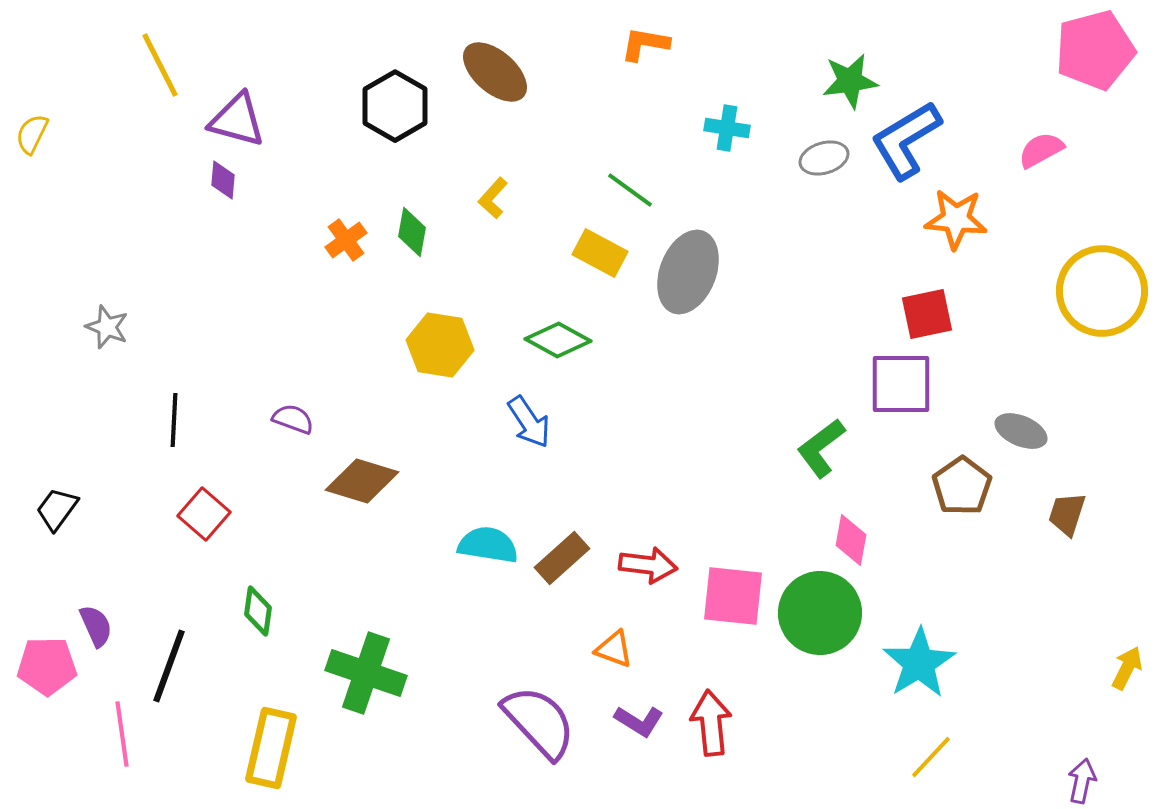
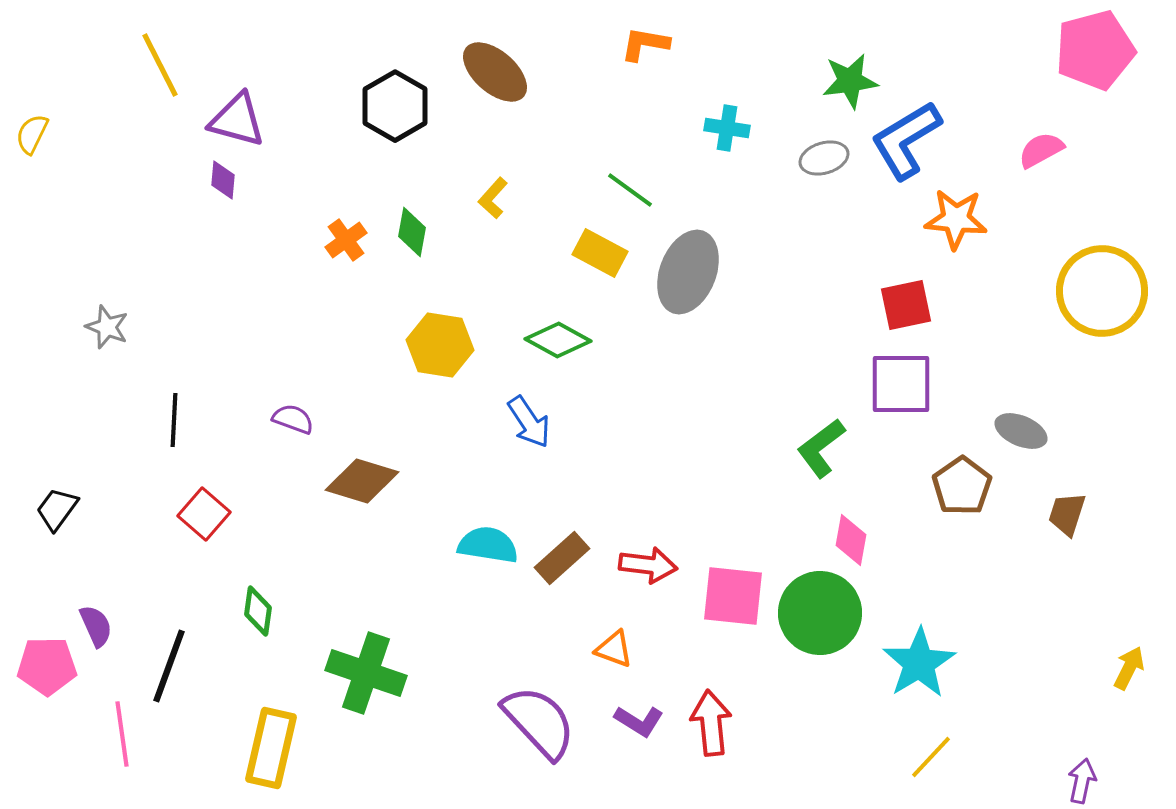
red square at (927, 314): moved 21 px left, 9 px up
yellow arrow at (1127, 668): moved 2 px right
